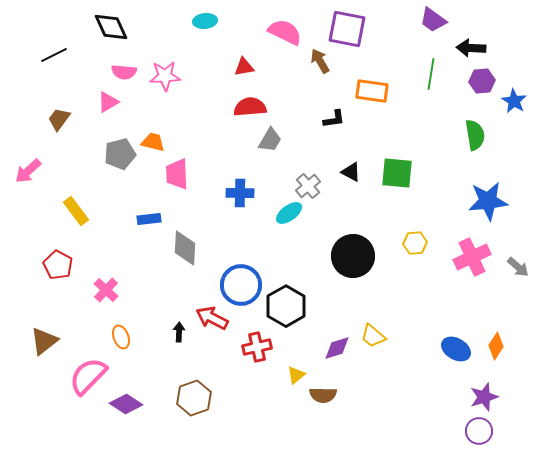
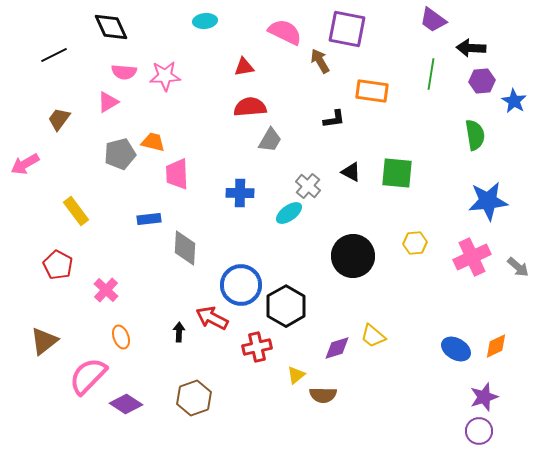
pink arrow at (28, 171): moved 3 px left, 7 px up; rotated 12 degrees clockwise
gray cross at (308, 186): rotated 10 degrees counterclockwise
orange diamond at (496, 346): rotated 32 degrees clockwise
